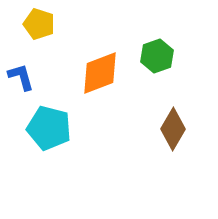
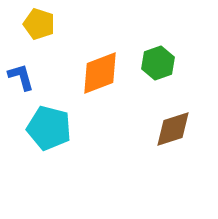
green hexagon: moved 1 px right, 7 px down
brown diamond: rotated 42 degrees clockwise
